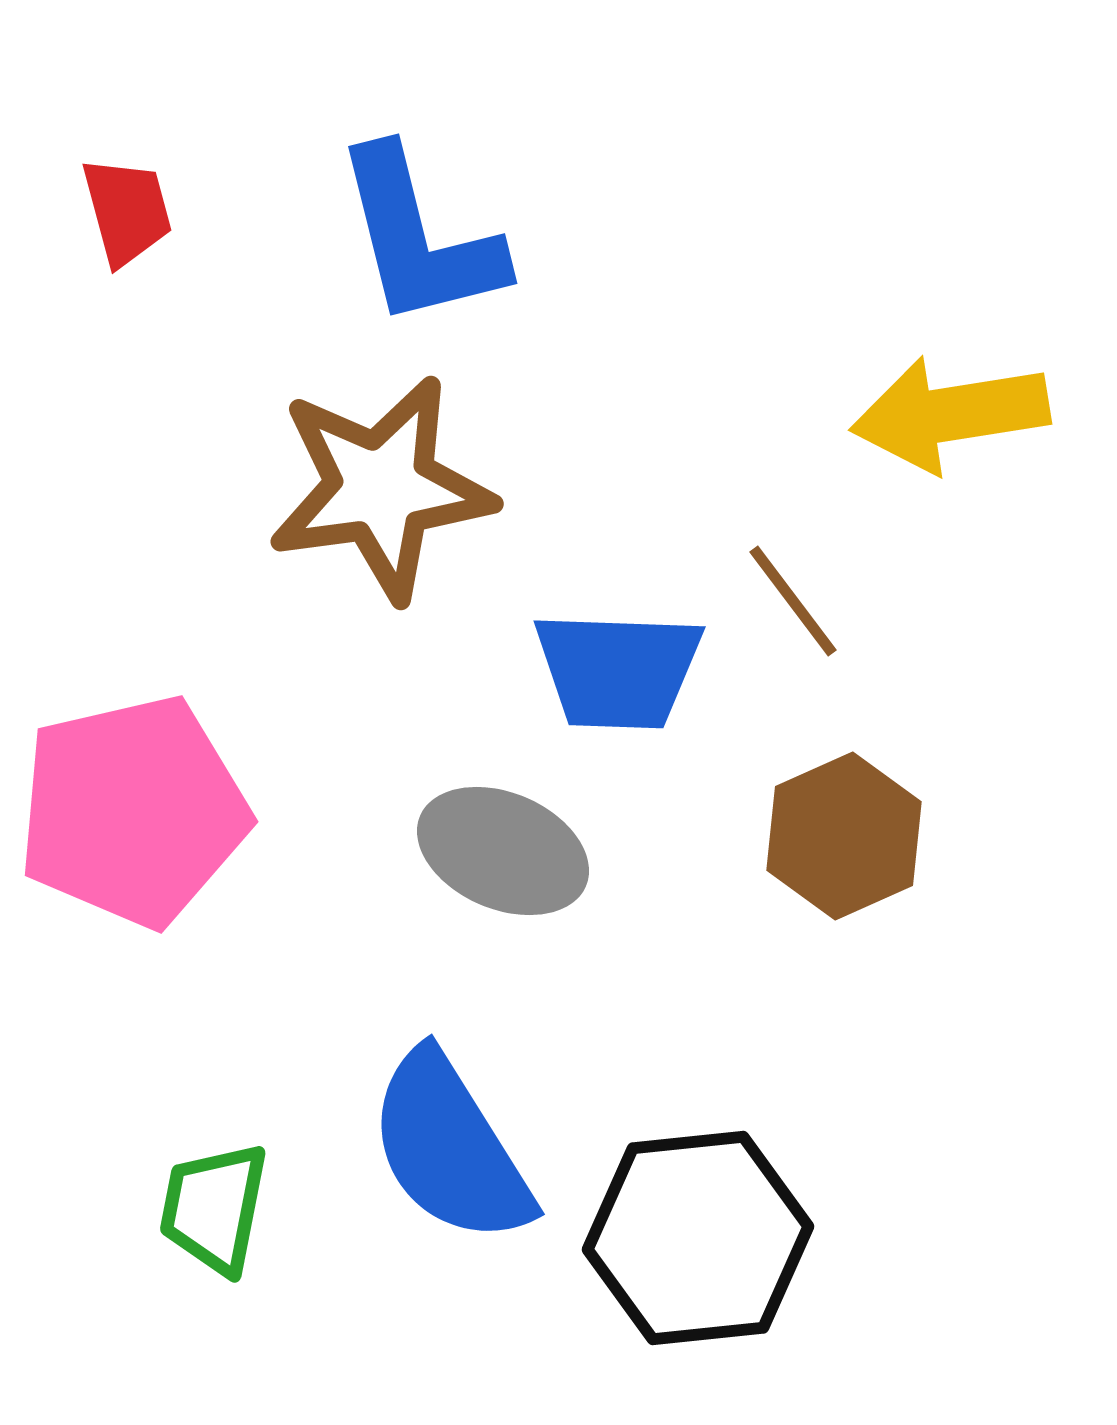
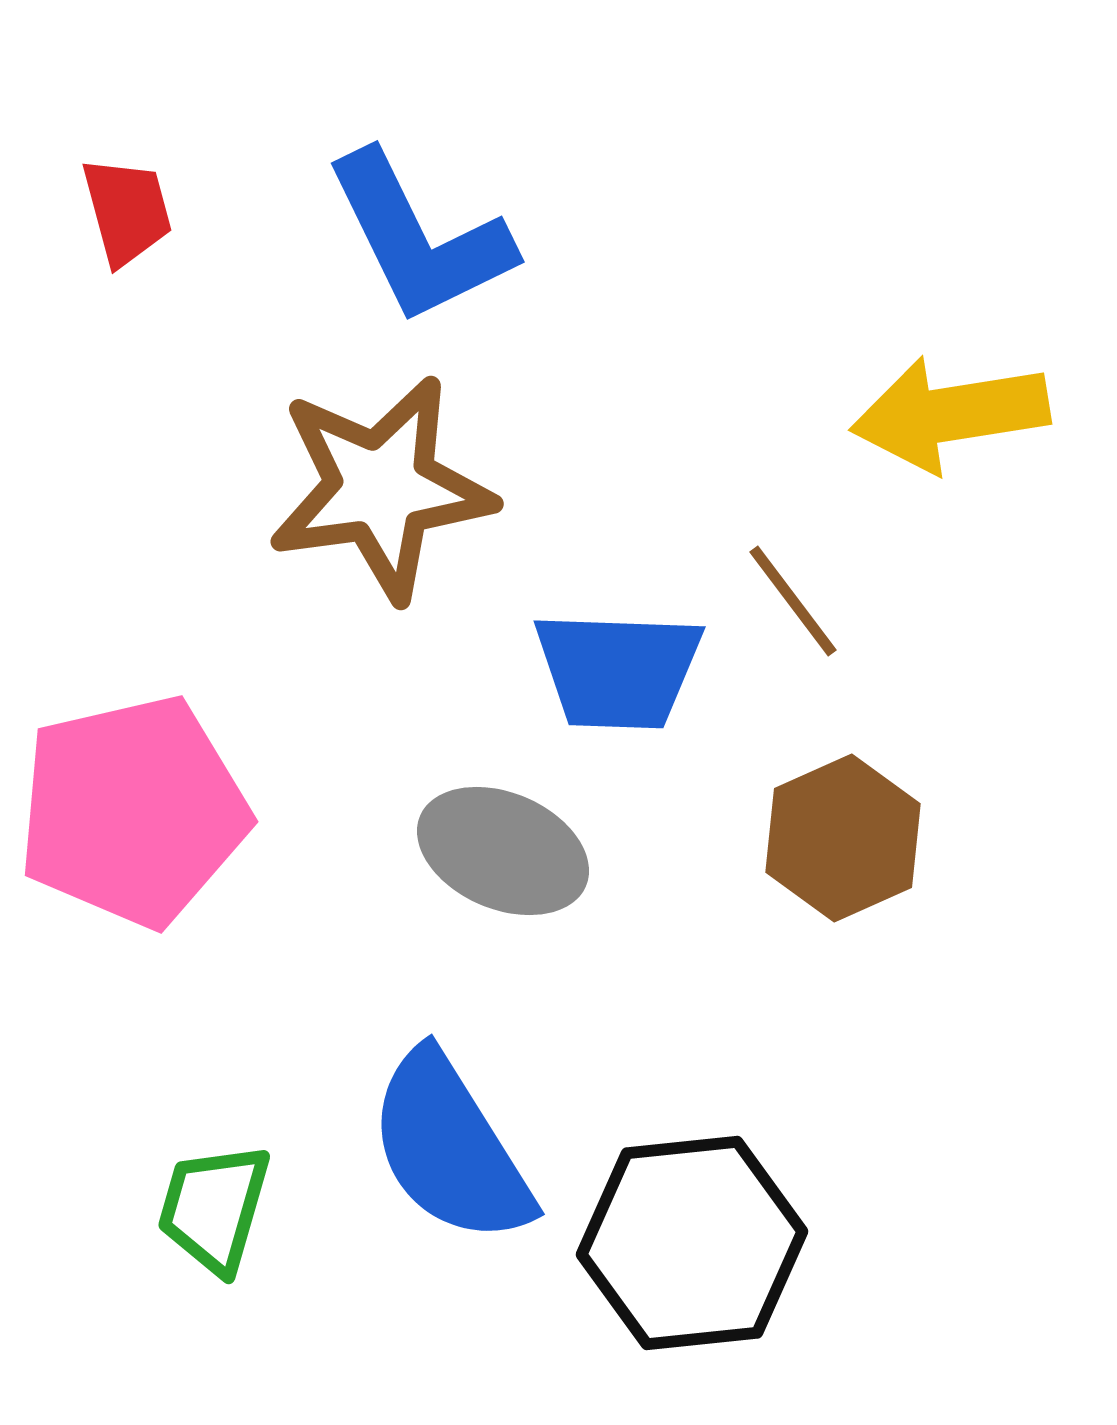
blue L-shape: rotated 12 degrees counterclockwise
brown hexagon: moved 1 px left, 2 px down
green trapezoid: rotated 5 degrees clockwise
black hexagon: moved 6 px left, 5 px down
